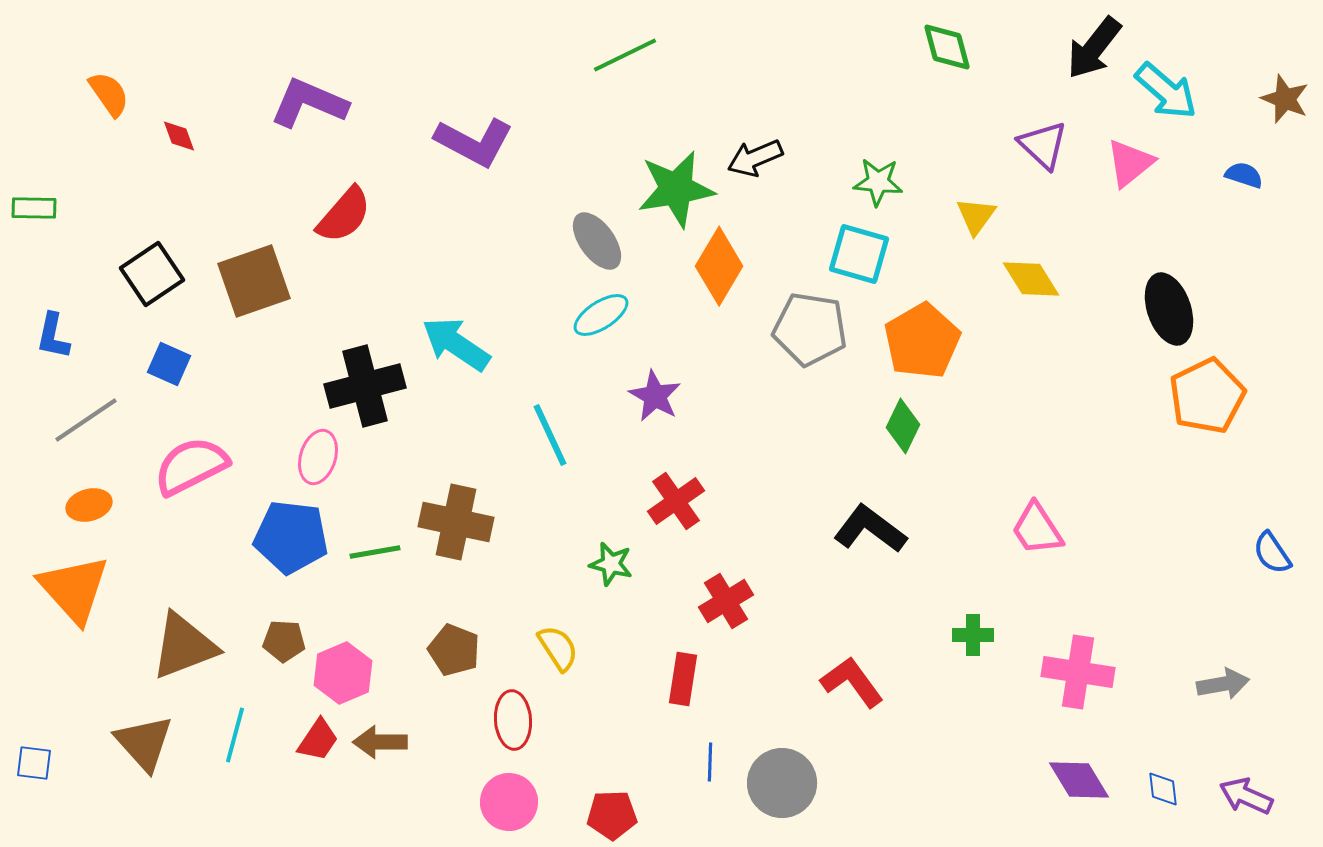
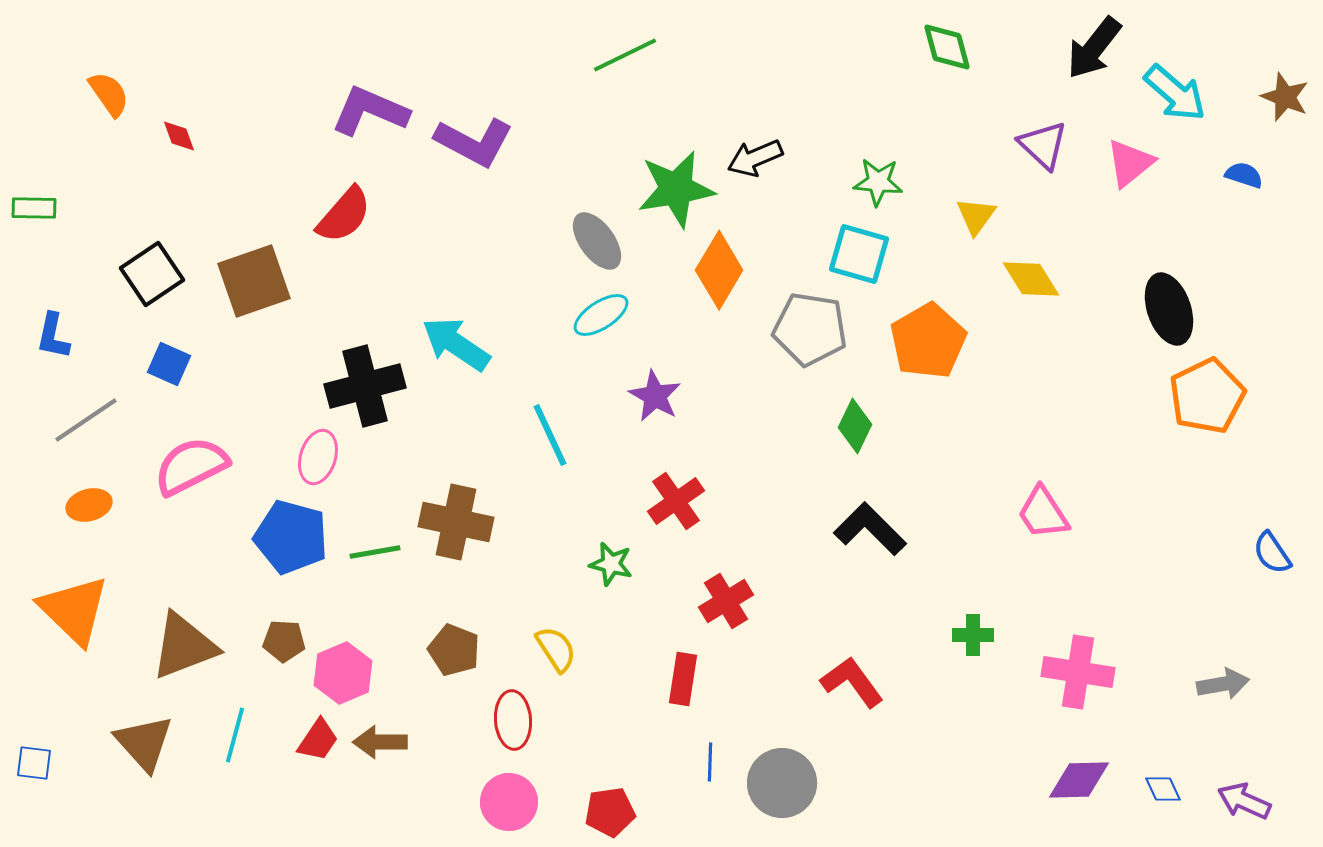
cyan arrow at (1166, 91): moved 9 px right, 2 px down
brown star at (1285, 99): moved 2 px up
purple L-shape at (309, 103): moved 61 px right, 8 px down
orange diamond at (719, 266): moved 4 px down
orange pentagon at (922, 341): moved 6 px right
green diamond at (903, 426): moved 48 px left
black L-shape at (870, 529): rotated 8 degrees clockwise
pink trapezoid at (1037, 529): moved 6 px right, 16 px up
blue pentagon at (291, 537): rotated 8 degrees clockwise
orange triangle at (74, 589): moved 21 px down; rotated 4 degrees counterclockwise
yellow semicircle at (558, 648): moved 2 px left, 1 px down
purple diamond at (1079, 780): rotated 60 degrees counterclockwise
blue diamond at (1163, 789): rotated 18 degrees counterclockwise
purple arrow at (1246, 796): moved 2 px left, 5 px down
red pentagon at (612, 815): moved 2 px left, 3 px up; rotated 6 degrees counterclockwise
